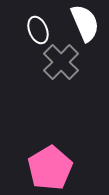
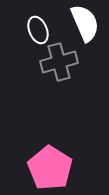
gray cross: moved 2 px left; rotated 30 degrees clockwise
pink pentagon: rotated 9 degrees counterclockwise
